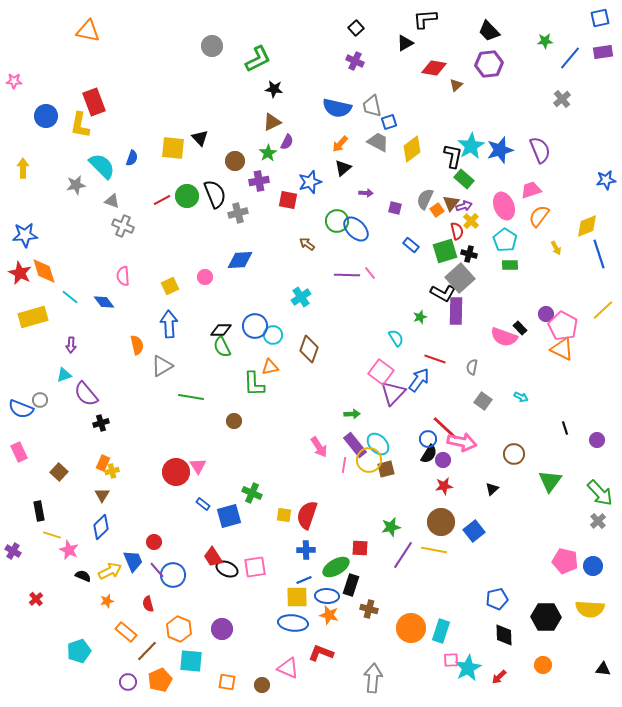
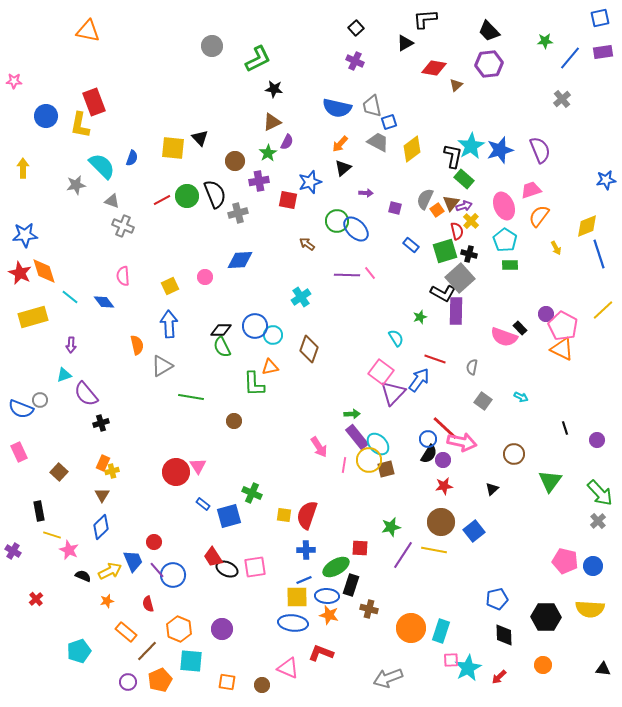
purple rectangle at (355, 445): moved 2 px right, 8 px up
gray arrow at (373, 678): moved 15 px right; rotated 116 degrees counterclockwise
